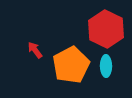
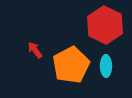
red hexagon: moved 1 px left, 4 px up
